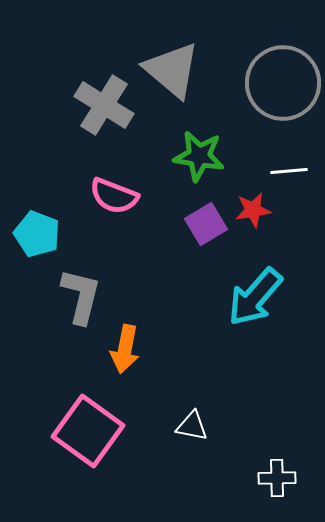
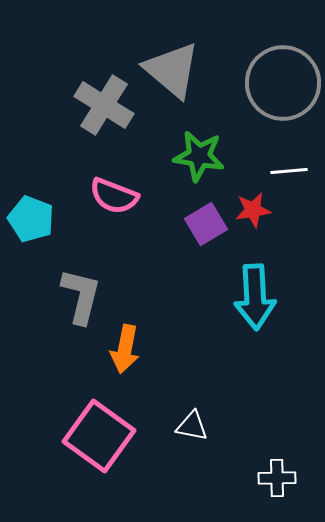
cyan pentagon: moved 6 px left, 15 px up
cyan arrow: rotated 44 degrees counterclockwise
pink square: moved 11 px right, 5 px down
